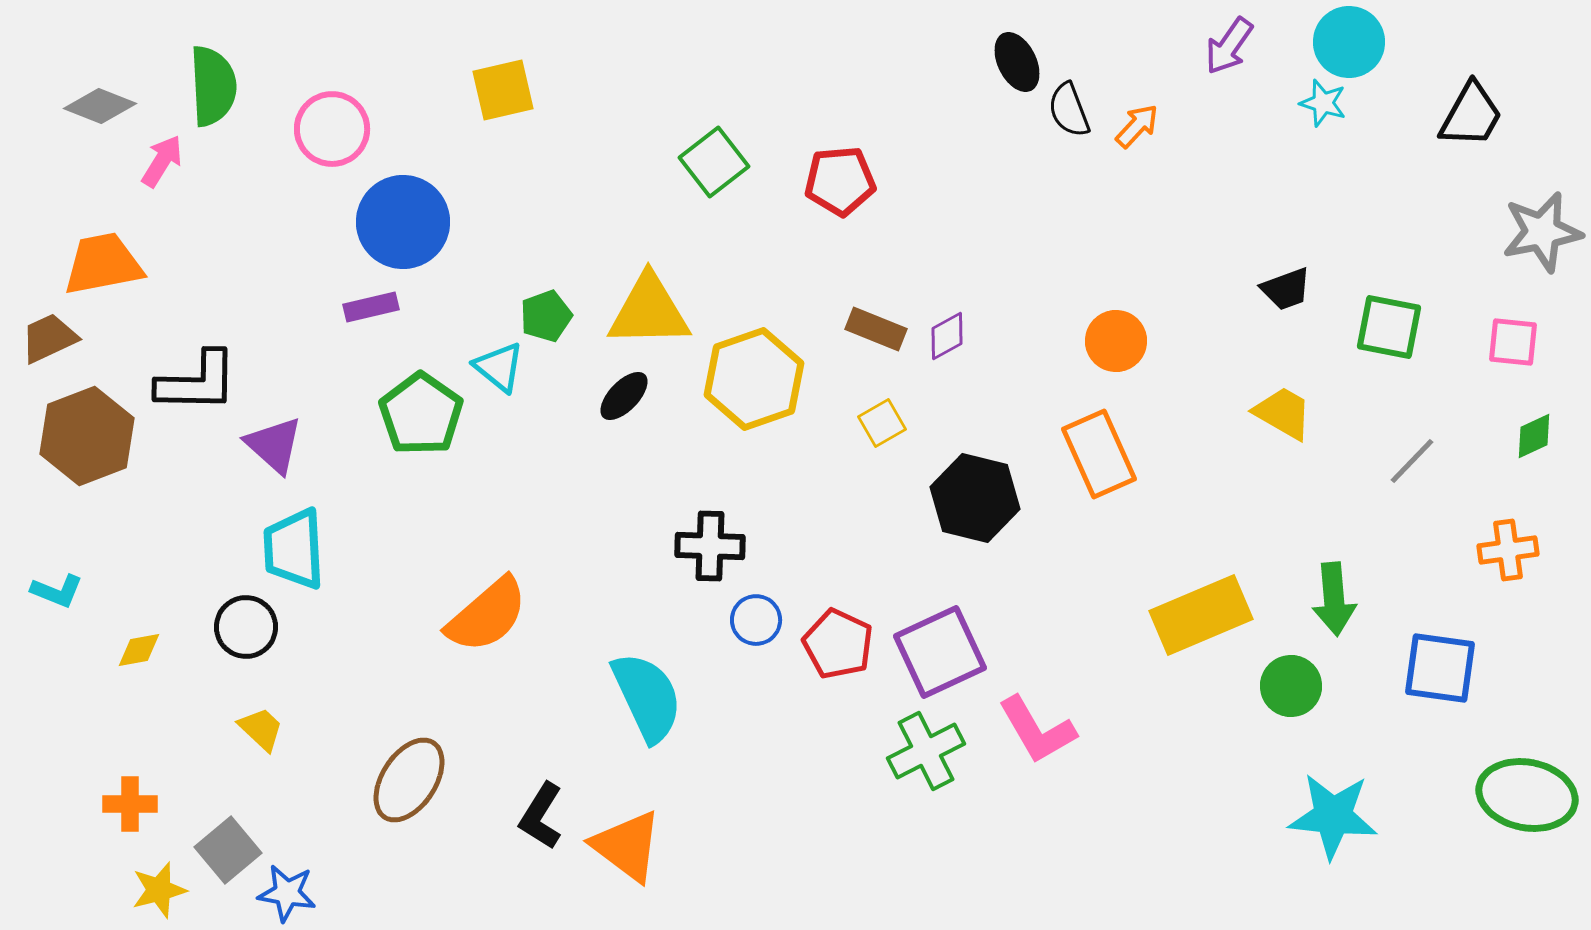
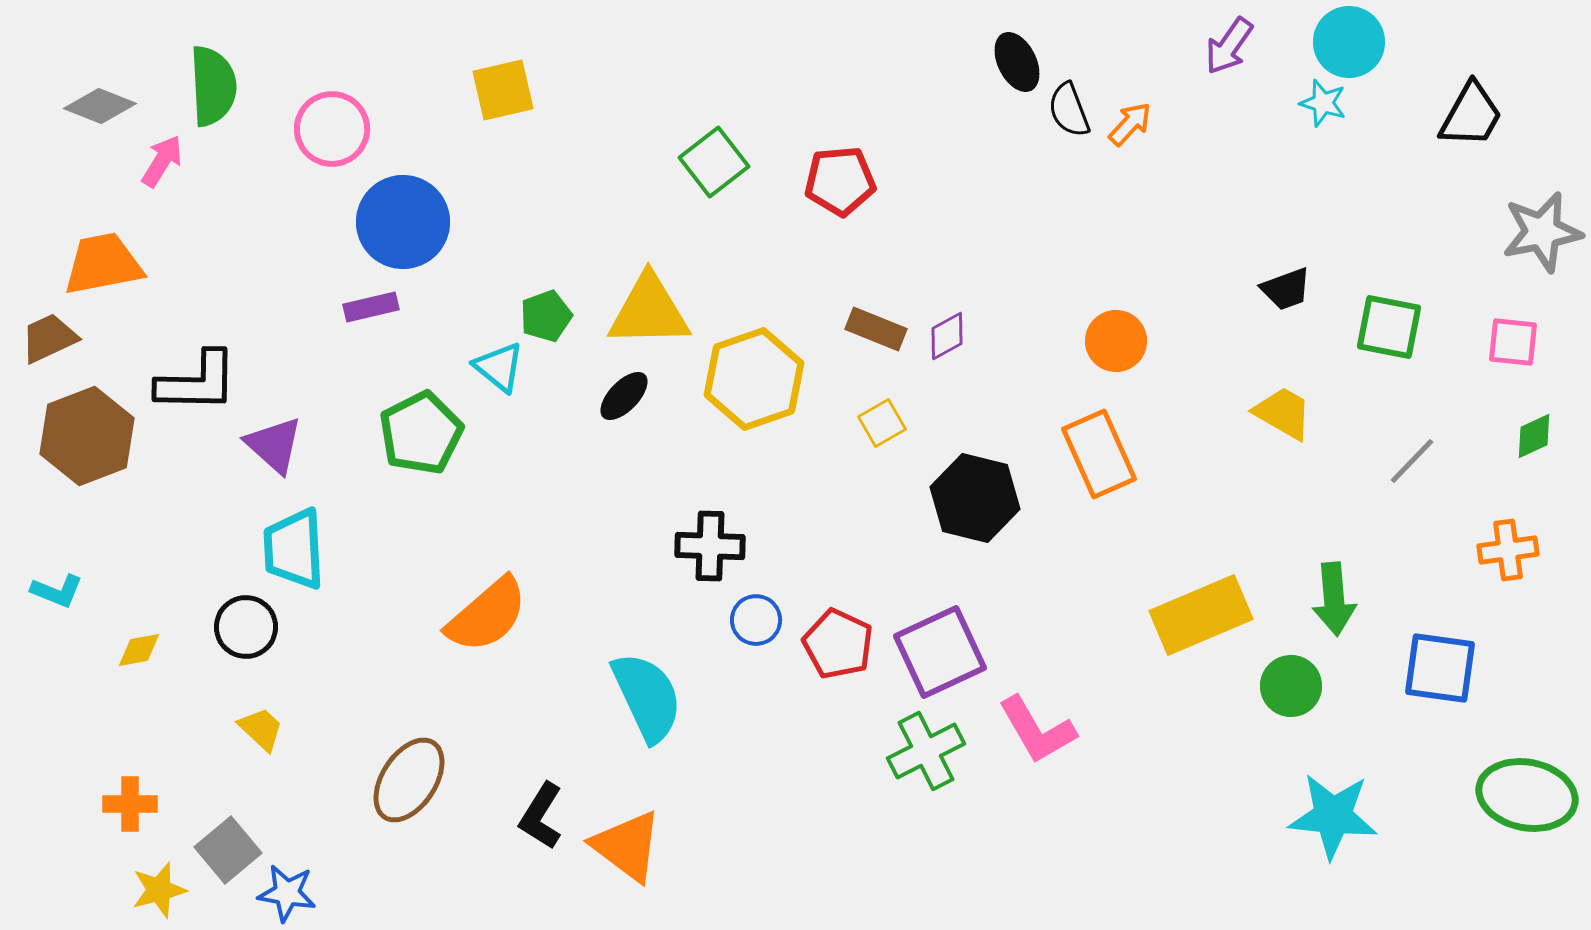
orange arrow at (1137, 126): moved 7 px left, 2 px up
green pentagon at (421, 414): moved 19 px down; rotated 10 degrees clockwise
